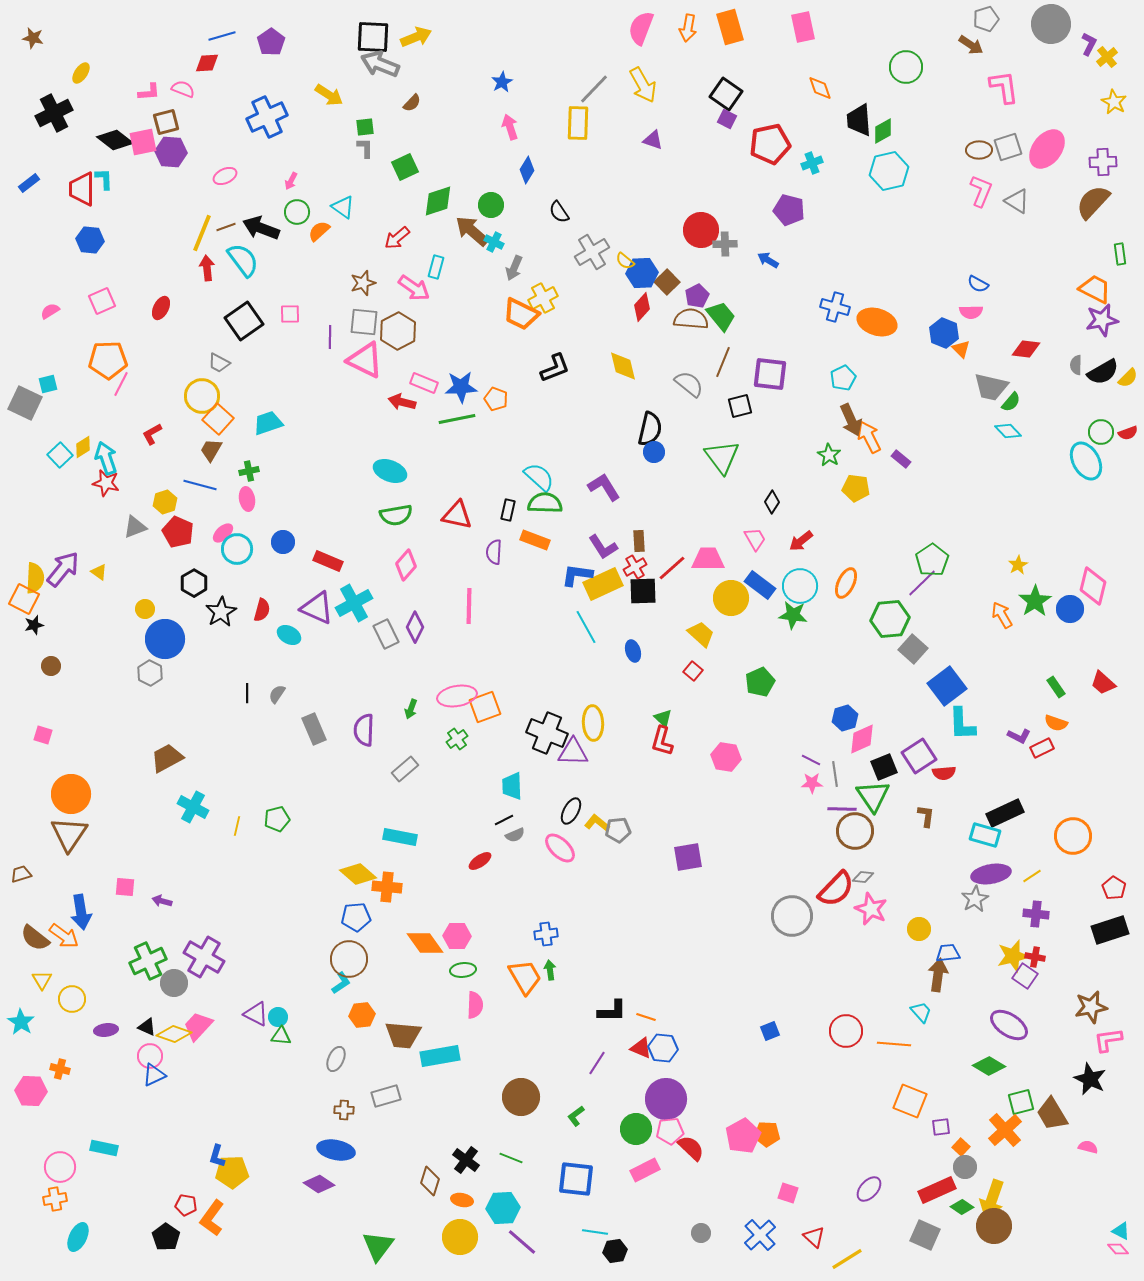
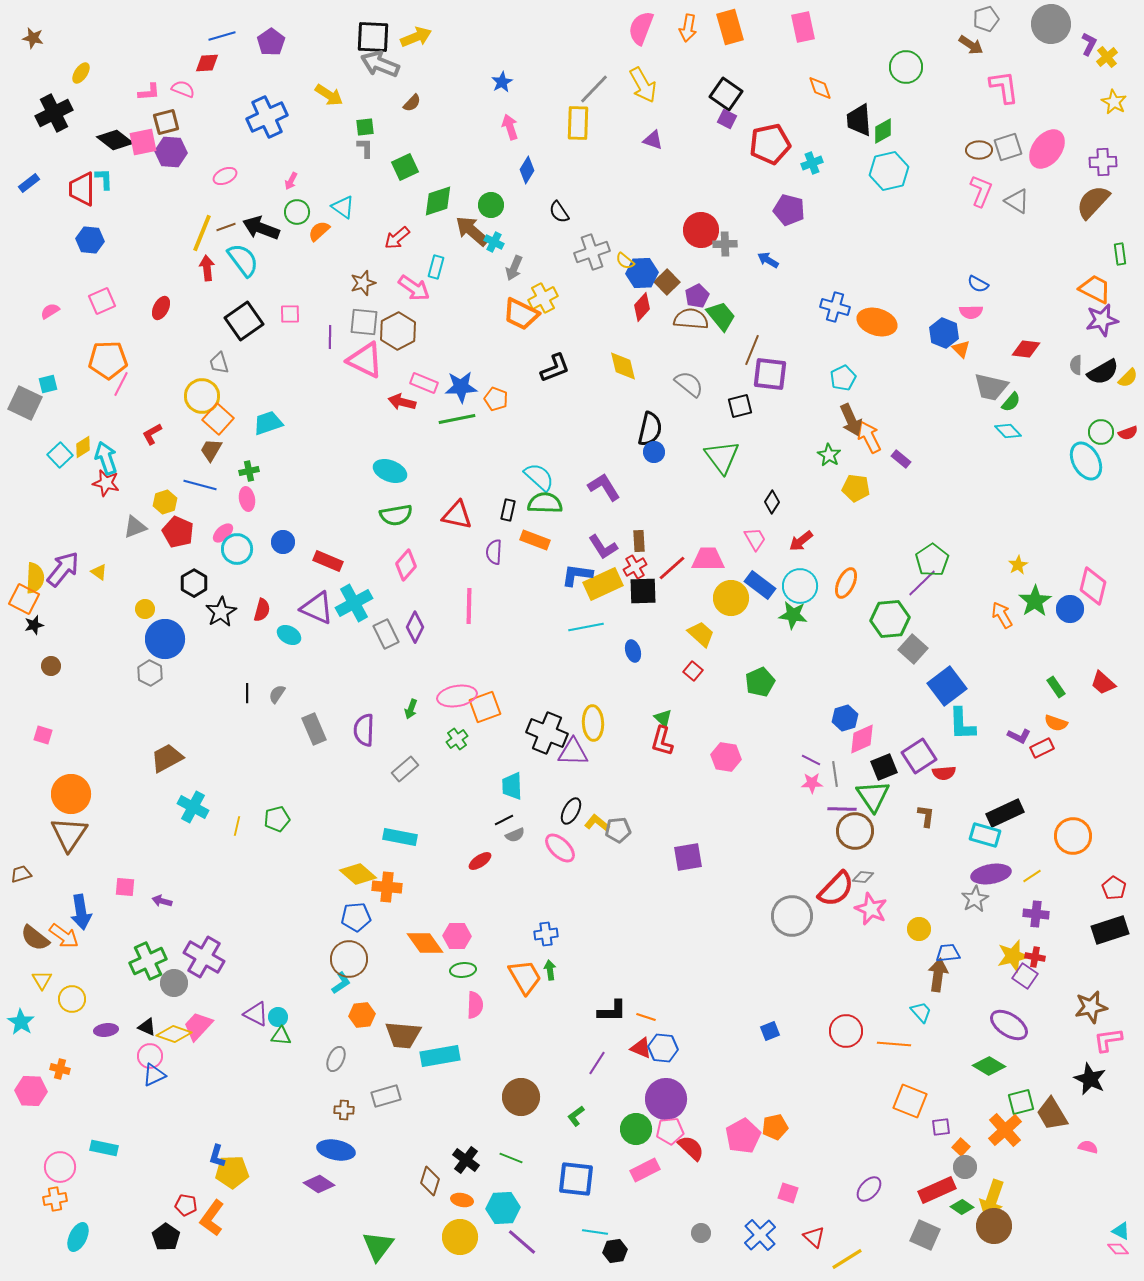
gray cross at (592, 252): rotated 12 degrees clockwise
brown line at (723, 362): moved 29 px right, 12 px up
gray trapezoid at (219, 363): rotated 45 degrees clockwise
cyan line at (586, 627): rotated 72 degrees counterclockwise
orange pentagon at (767, 1134): moved 8 px right, 7 px up; rotated 15 degrees counterclockwise
